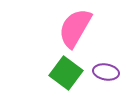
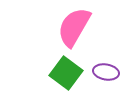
pink semicircle: moved 1 px left, 1 px up
